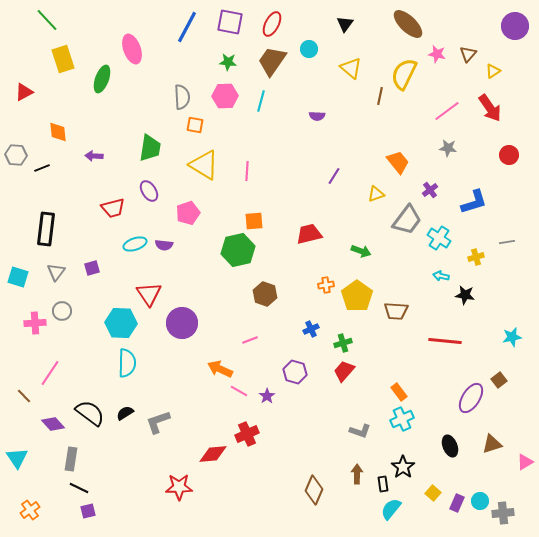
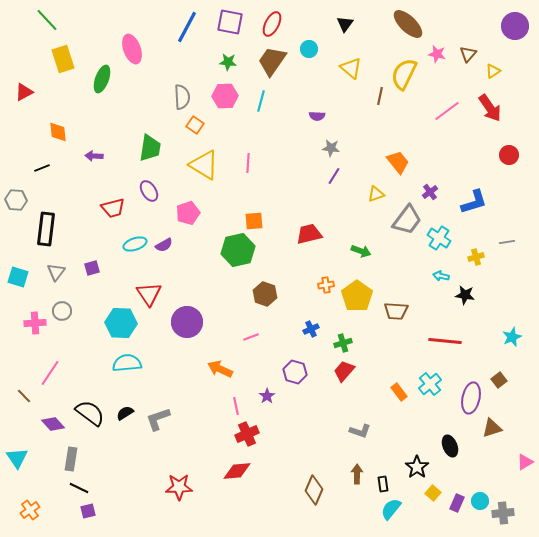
orange square at (195, 125): rotated 24 degrees clockwise
gray star at (448, 148): moved 117 px left
gray hexagon at (16, 155): moved 45 px down
pink line at (247, 171): moved 1 px right, 8 px up
purple cross at (430, 190): moved 2 px down
purple semicircle at (164, 245): rotated 36 degrees counterclockwise
purple circle at (182, 323): moved 5 px right, 1 px up
cyan star at (512, 337): rotated 12 degrees counterclockwise
pink line at (250, 340): moved 1 px right, 3 px up
cyan semicircle at (127, 363): rotated 96 degrees counterclockwise
pink line at (239, 391): moved 3 px left, 15 px down; rotated 48 degrees clockwise
purple ellipse at (471, 398): rotated 20 degrees counterclockwise
cyan cross at (402, 419): moved 28 px right, 35 px up; rotated 15 degrees counterclockwise
gray L-shape at (158, 422): moved 3 px up
brown triangle at (492, 444): moved 16 px up
red diamond at (213, 454): moved 24 px right, 17 px down
black star at (403, 467): moved 14 px right
